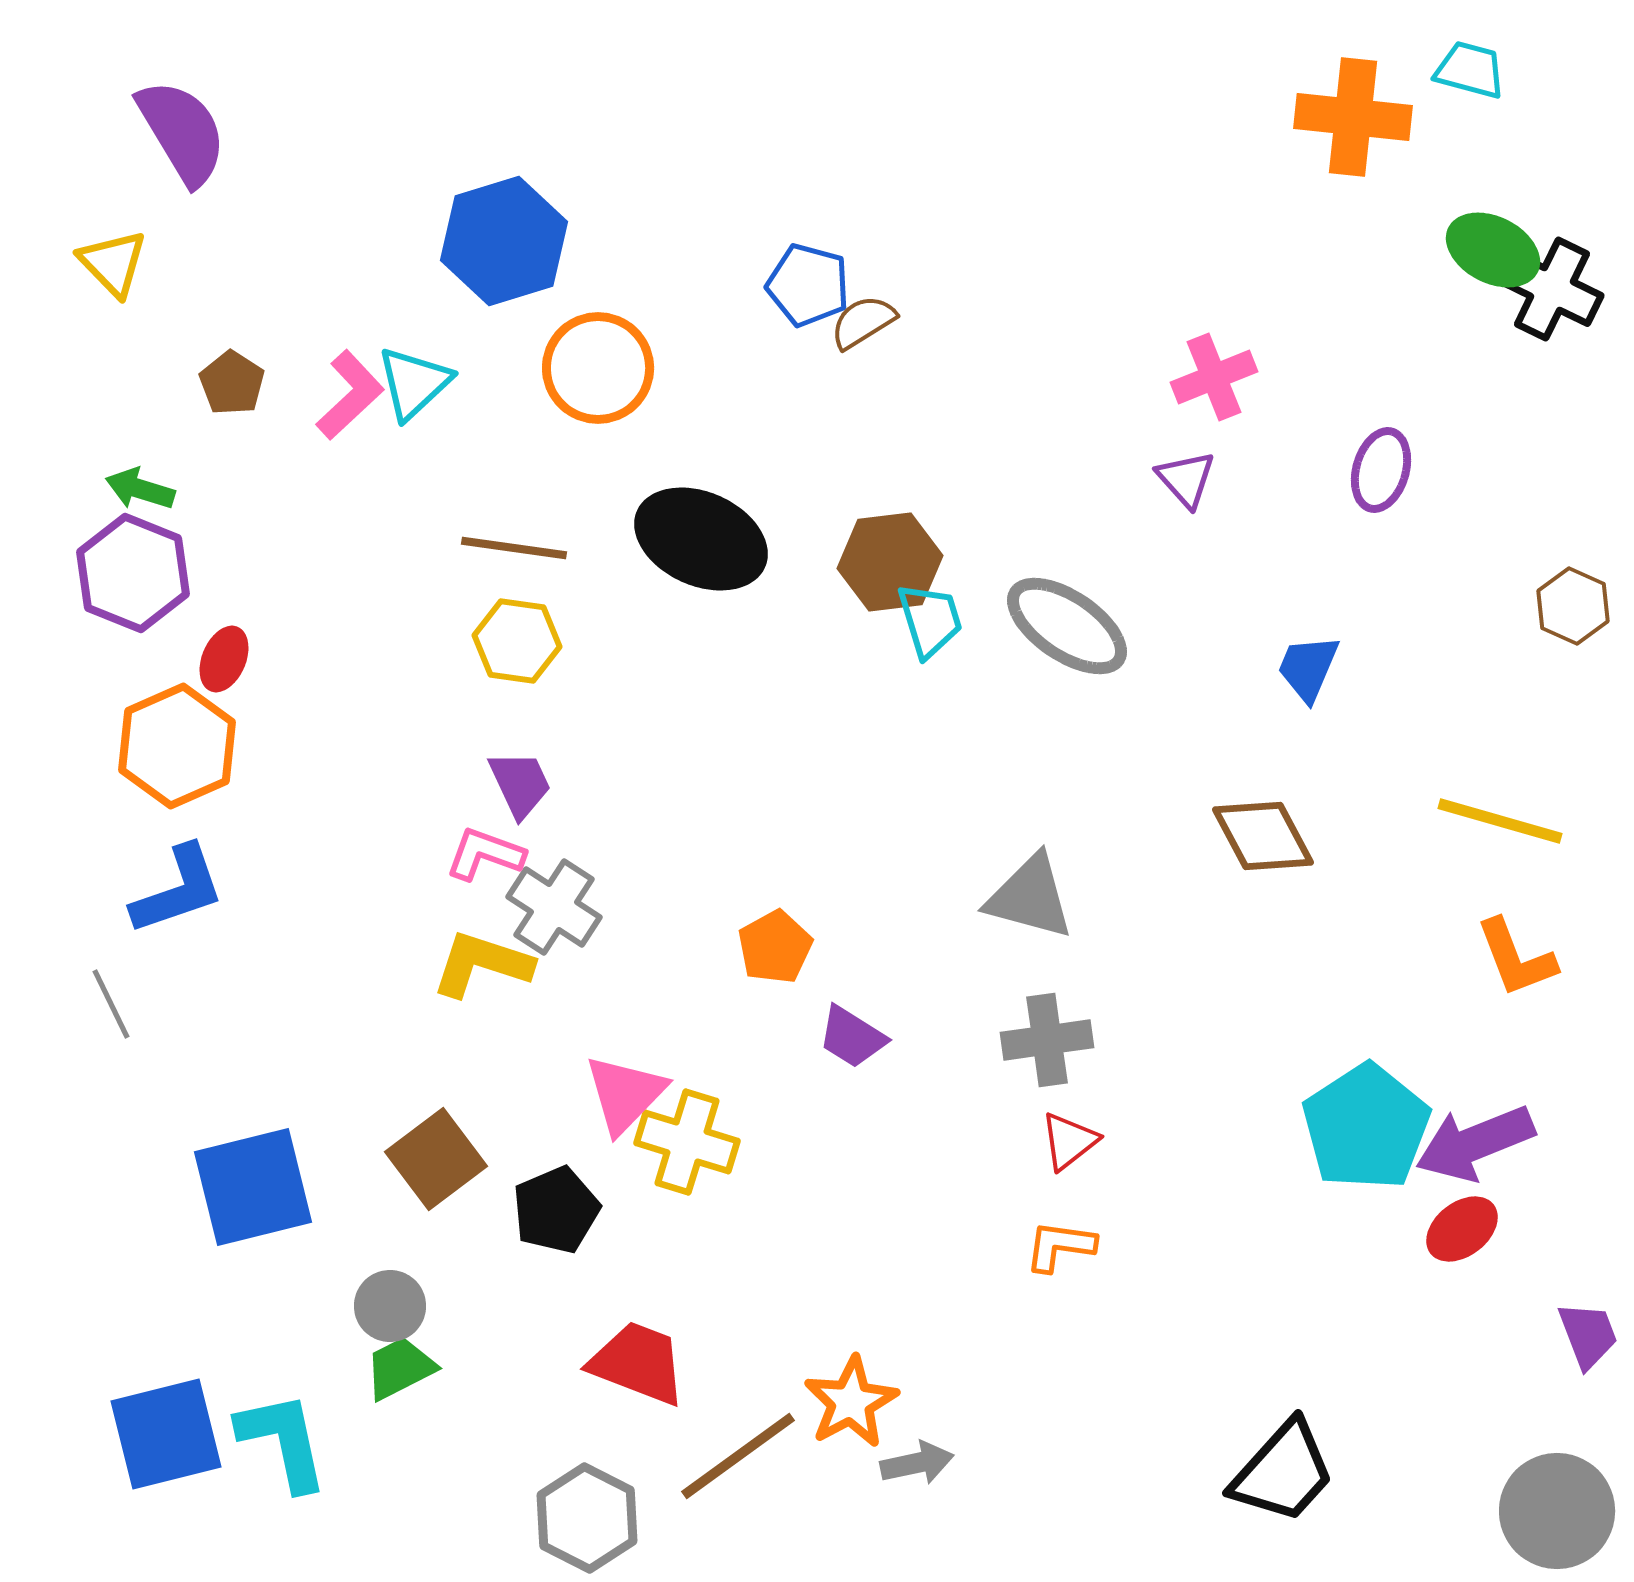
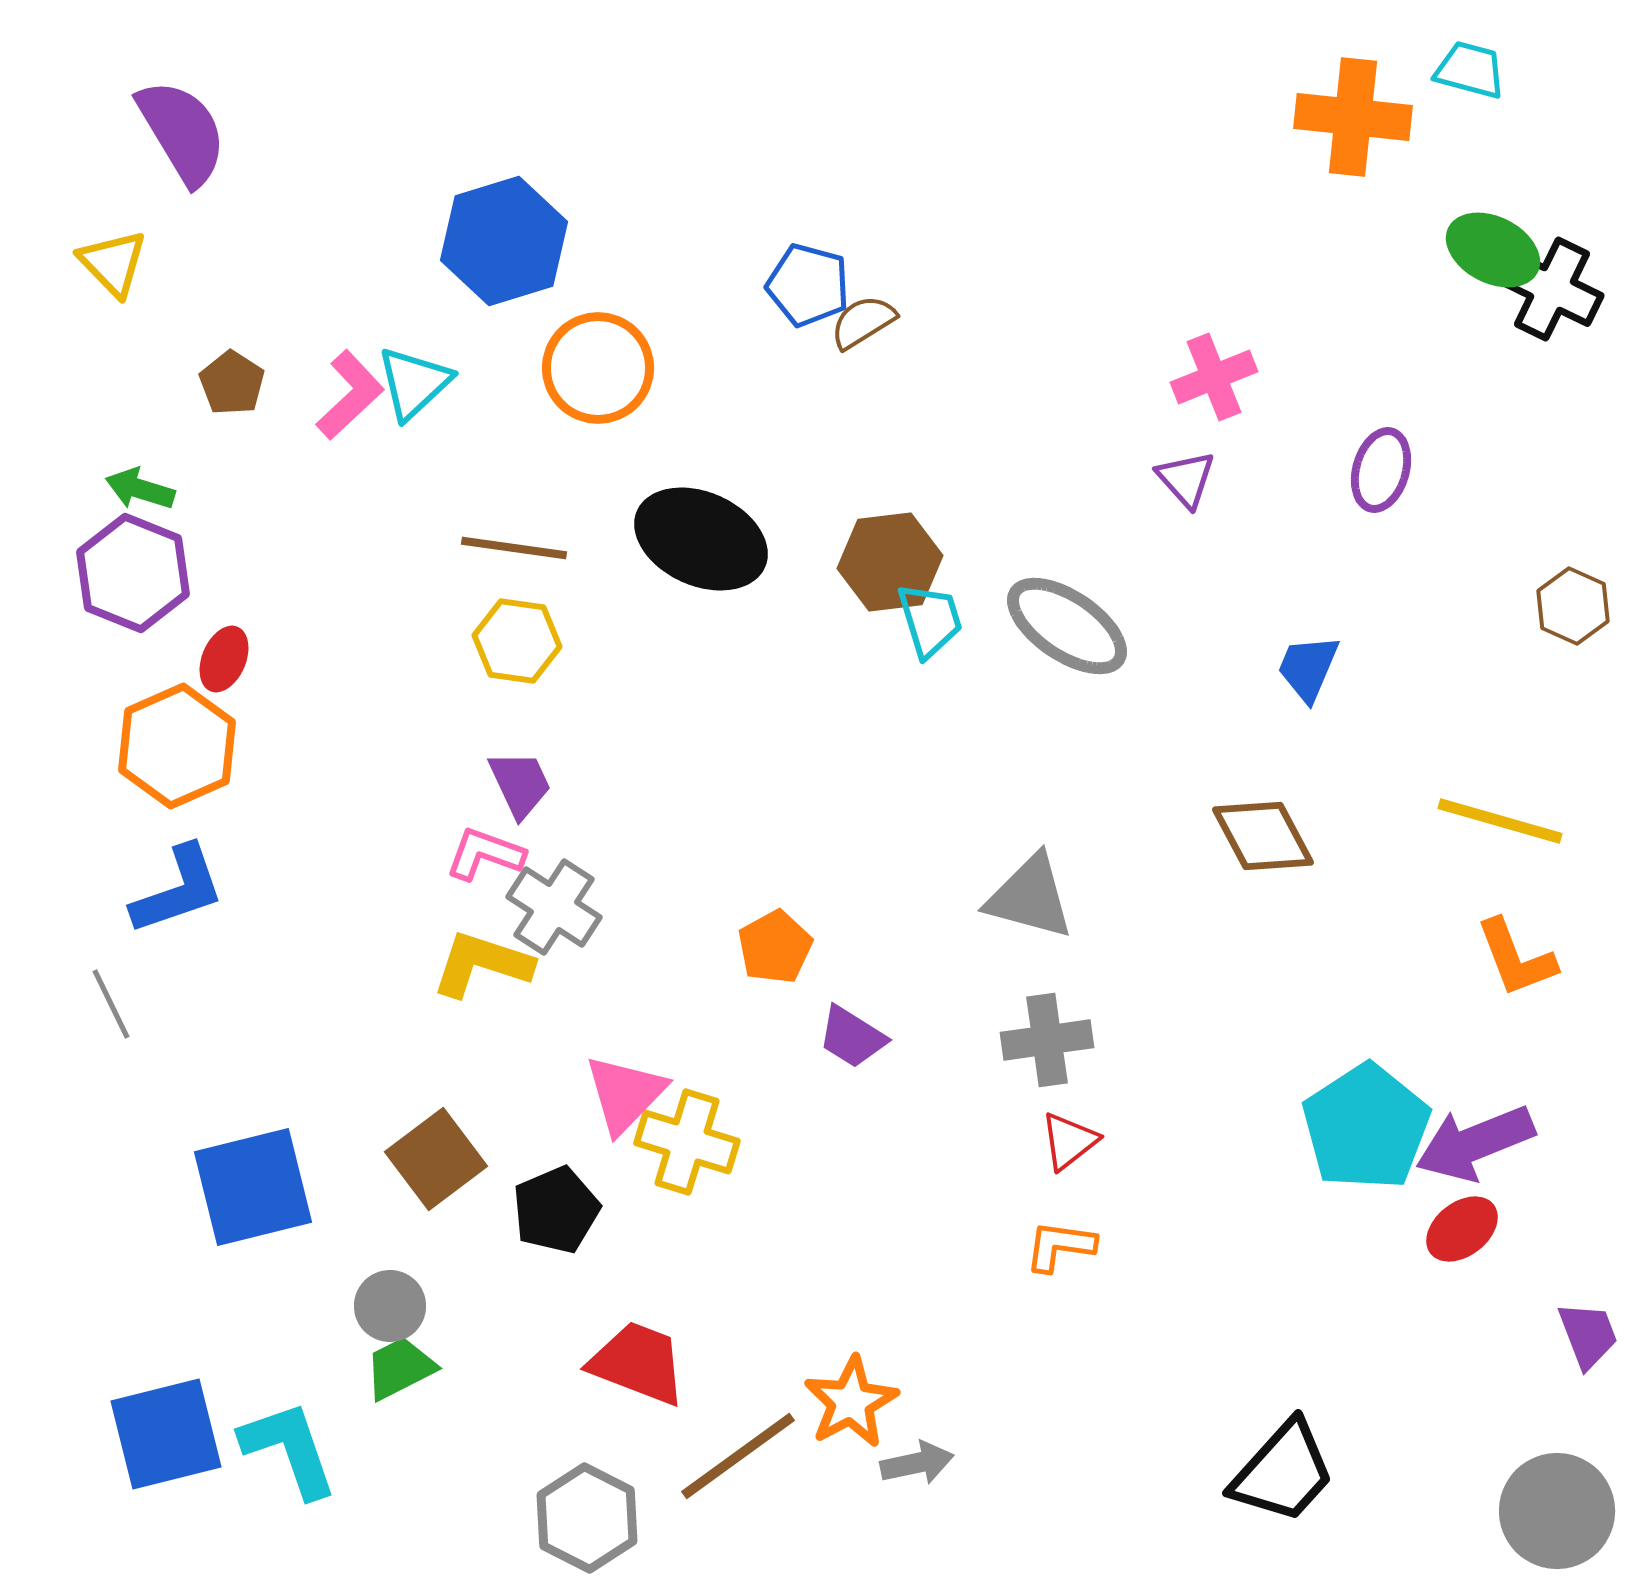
cyan L-shape at (283, 1441): moved 6 px right, 8 px down; rotated 7 degrees counterclockwise
